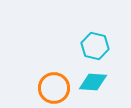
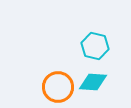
orange circle: moved 4 px right, 1 px up
